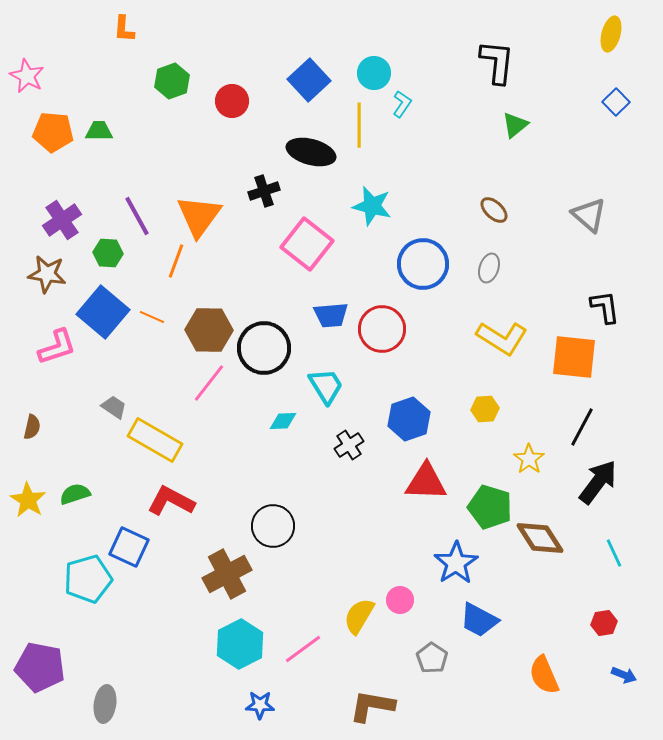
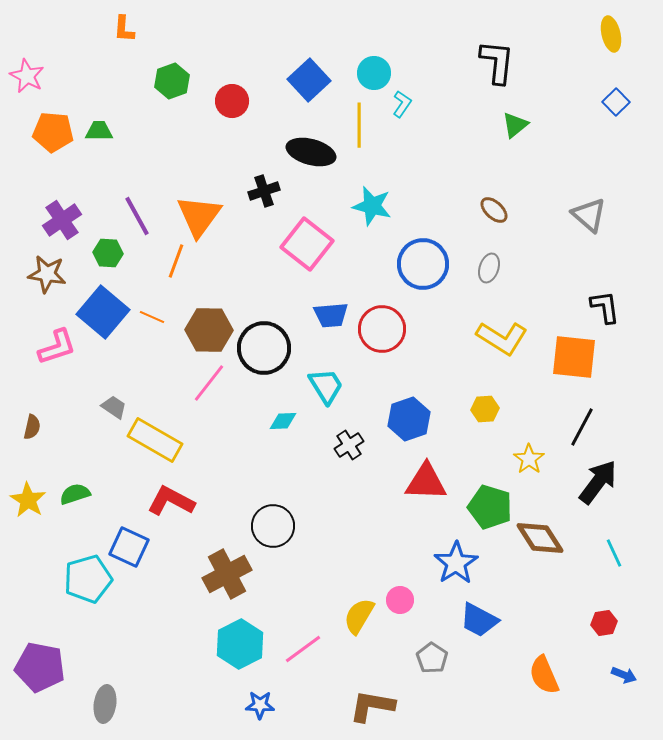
yellow ellipse at (611, 34): rotated 28 degrees counterclockwise
